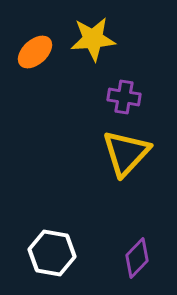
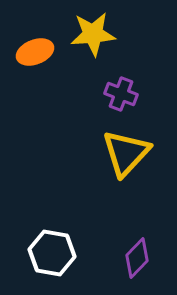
yellow star: moved 5 px up
orange ellipse: rotated 21 degrees clockwise
purple cross: moved 3 px left, 3 px up; rotated 12 degrees clockwise
